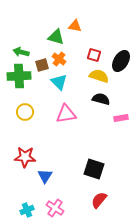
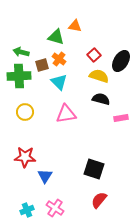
red square: rotated 32 degrees clockwise
